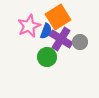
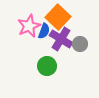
orange square: rotated 15 degrees counterclockwise
blue semicircle: moved 2 px left
gray circle: moved 2 px down
green circle: moved 9 px down
